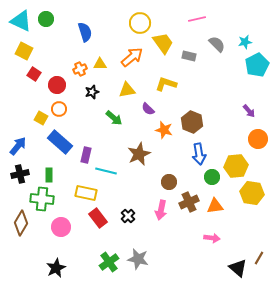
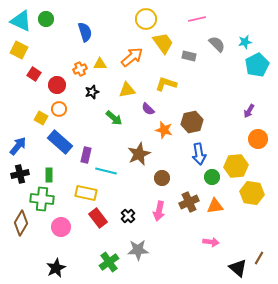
yellow circle at (140, 23): moved 6 px right, 4 px up
yellow square at (24, 51): moved 5 px left, 1 px up
purple arrow at (249, 111): rotated 72 degrees clockwise
brown hexagon at (192, 122): rotated 25 degrees clockwise
brown circle at (169, 182): moved 7 px left, 4 px up
pink arrow at (161, 210): moved 2 px left, 1 px down
pink arrow at (212, 238): moved 1 px left, 4 px down
gray star at (138, 259): moved 9 px up; rotated 15 degrees counterclockwise
